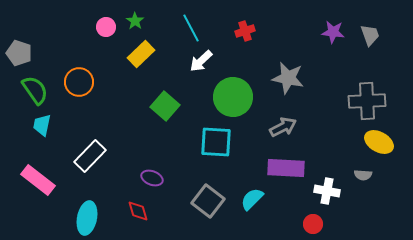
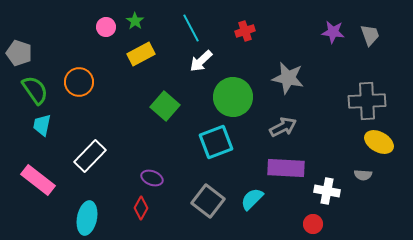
yellow rectangle: rotated 16 degrees clockwise
cyan square: rotated 24 degrees counterclockwise
red diamond: moved 3 px right, 3 px up; rotated 45 degrees clockwise
